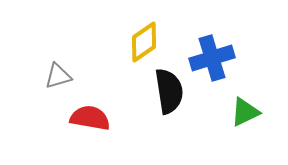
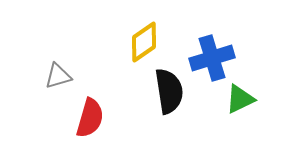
green triangle: moved 5 px left, 13 px up
red semicircle: rotated 96 degrees clockwise
